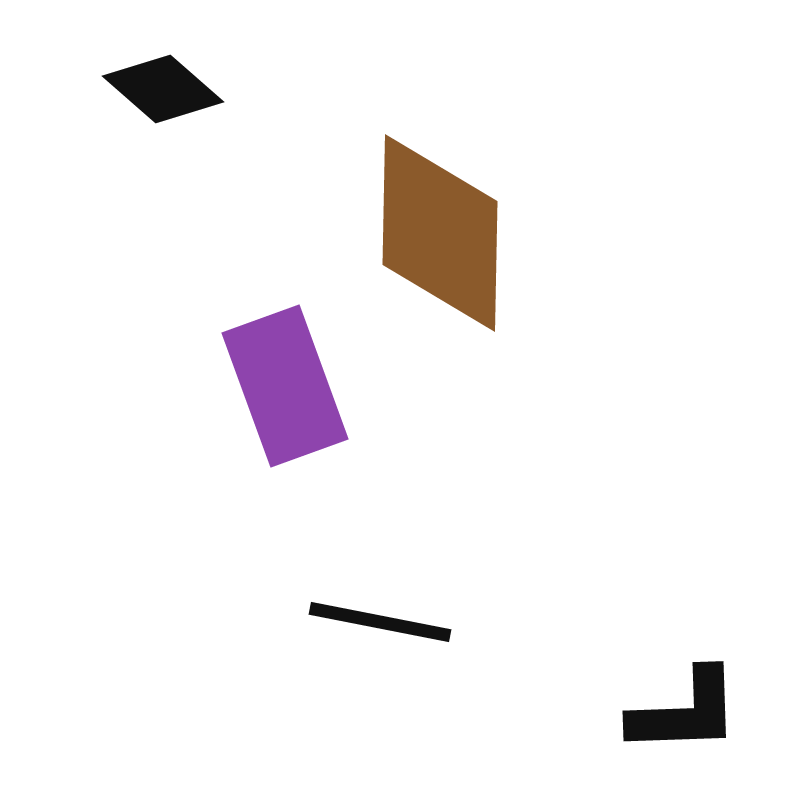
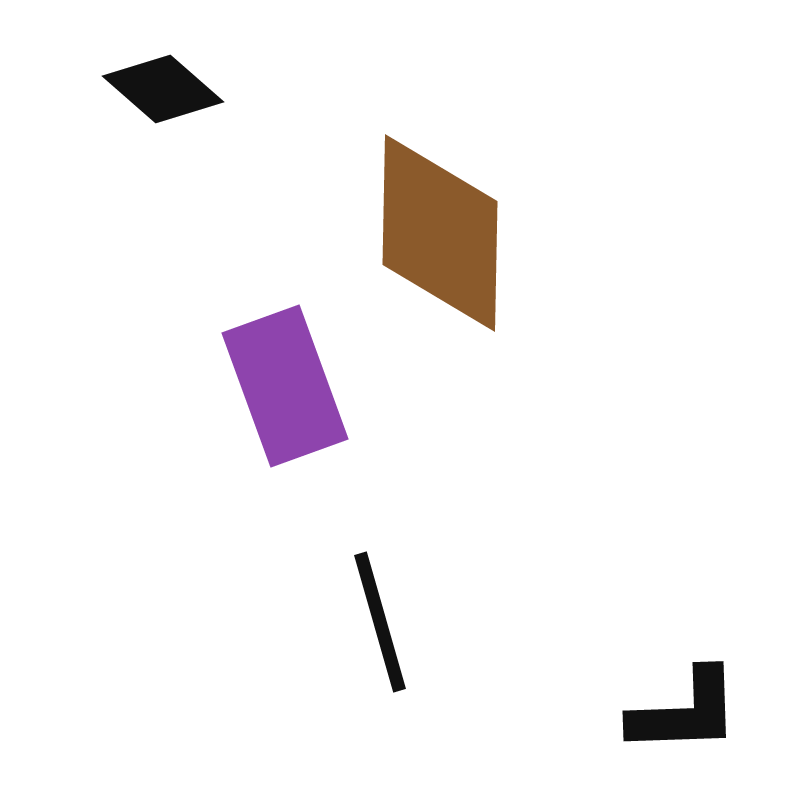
black line: rotated 63 degrees clockwise
